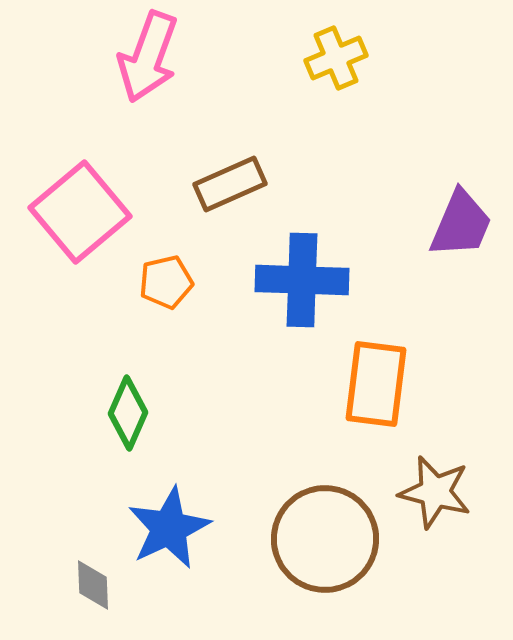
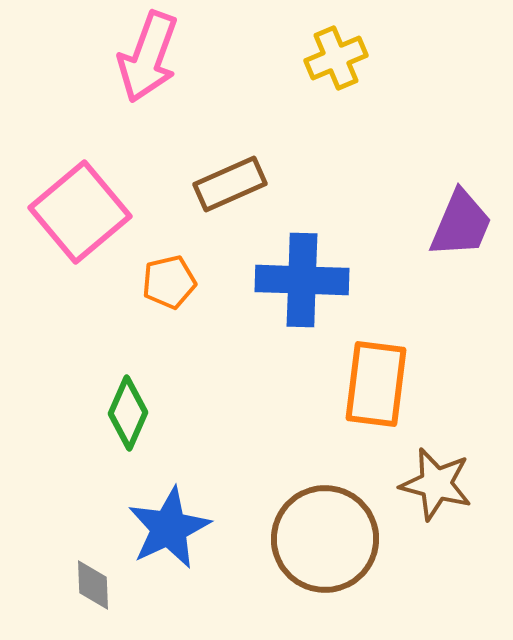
orange pentagon: moved 3 px right
brown star: moved 1 px right, 8 px up
